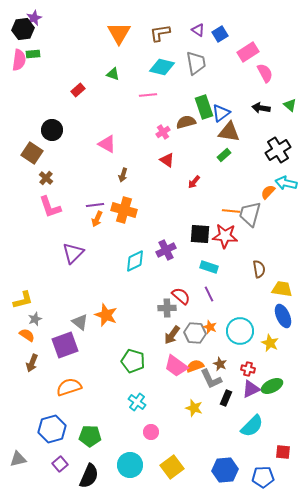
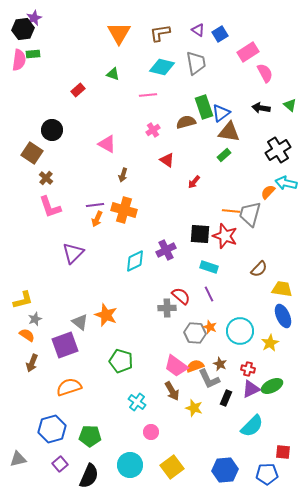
pink cross at (163, 132): moved 10 px left, 2 px up
red star at (225, 236): rotated 15 degrees clockwise
brown semicircle at (259, 269): rotated 54 degrees clockwise
brown arrow at (172, 335): moved 56 px down; rotated 66 degrees counterclockwise
yellow star at (270, 343): rotated 18 degrees clockwise
green pentagon at (133, 361): moved 12 px left
gray L-shape at (211, 379): moved 2 px left
blue pentagon at (263, 477): moved 4 px right, 3 px up
